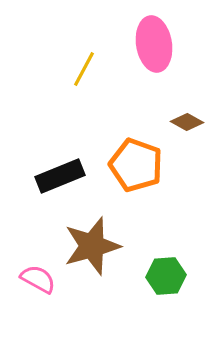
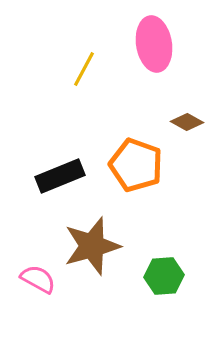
green hexagon: moved 2 px left
